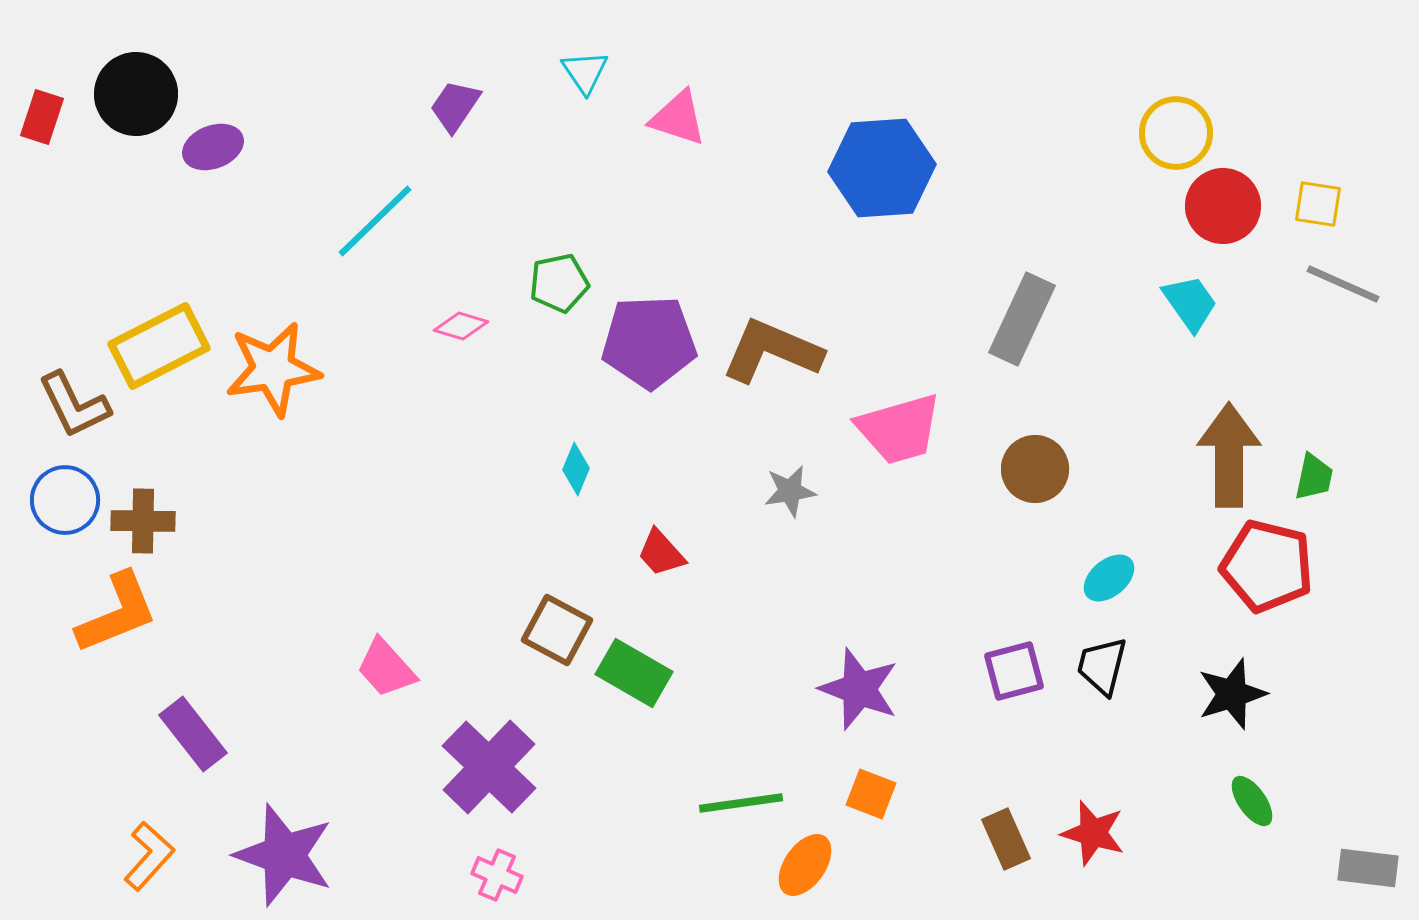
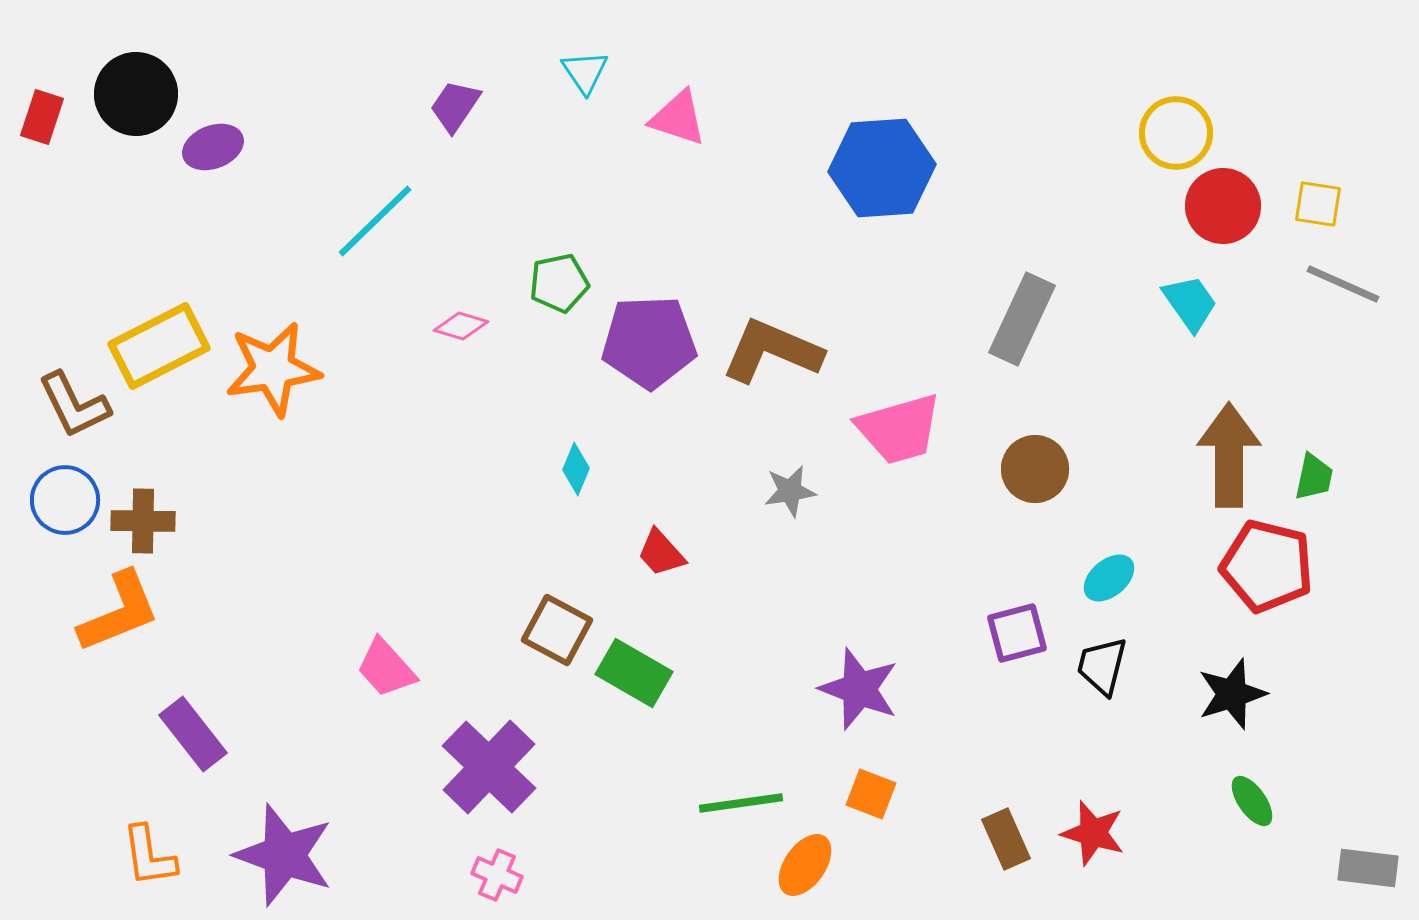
orange L-shape at (117, 613): moved 2 px right, 1 px up
purple square at (1014, 671): moved 3 px right, 38 px up
orange L-shape at (149, 856): rotated 130 degrees clockwise
